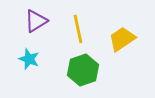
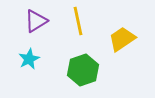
yellow line: moved 8 px up
cyan star: rotated 25 degrees clockwise
